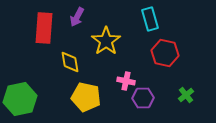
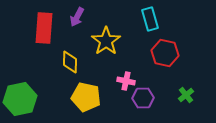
yellow diamond: rotated 10 degrees clockwise
